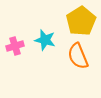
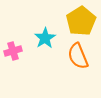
cyan star: moved 2 px up; rotated 25 degrees clockwise
pink cross: moved 2 px left, 5 px down
